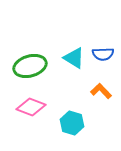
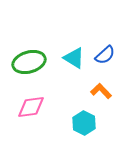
blue semicircle: moved 2 px right, 1 px down; rotated 40 degrees counterclockwise
green ellipse: moved 1 px left, 4 px up
pink diamond: rotated 28 degrees counterclockwise
cyan hexagon: moved 12 px right; rotated 10 degrees clockwise
